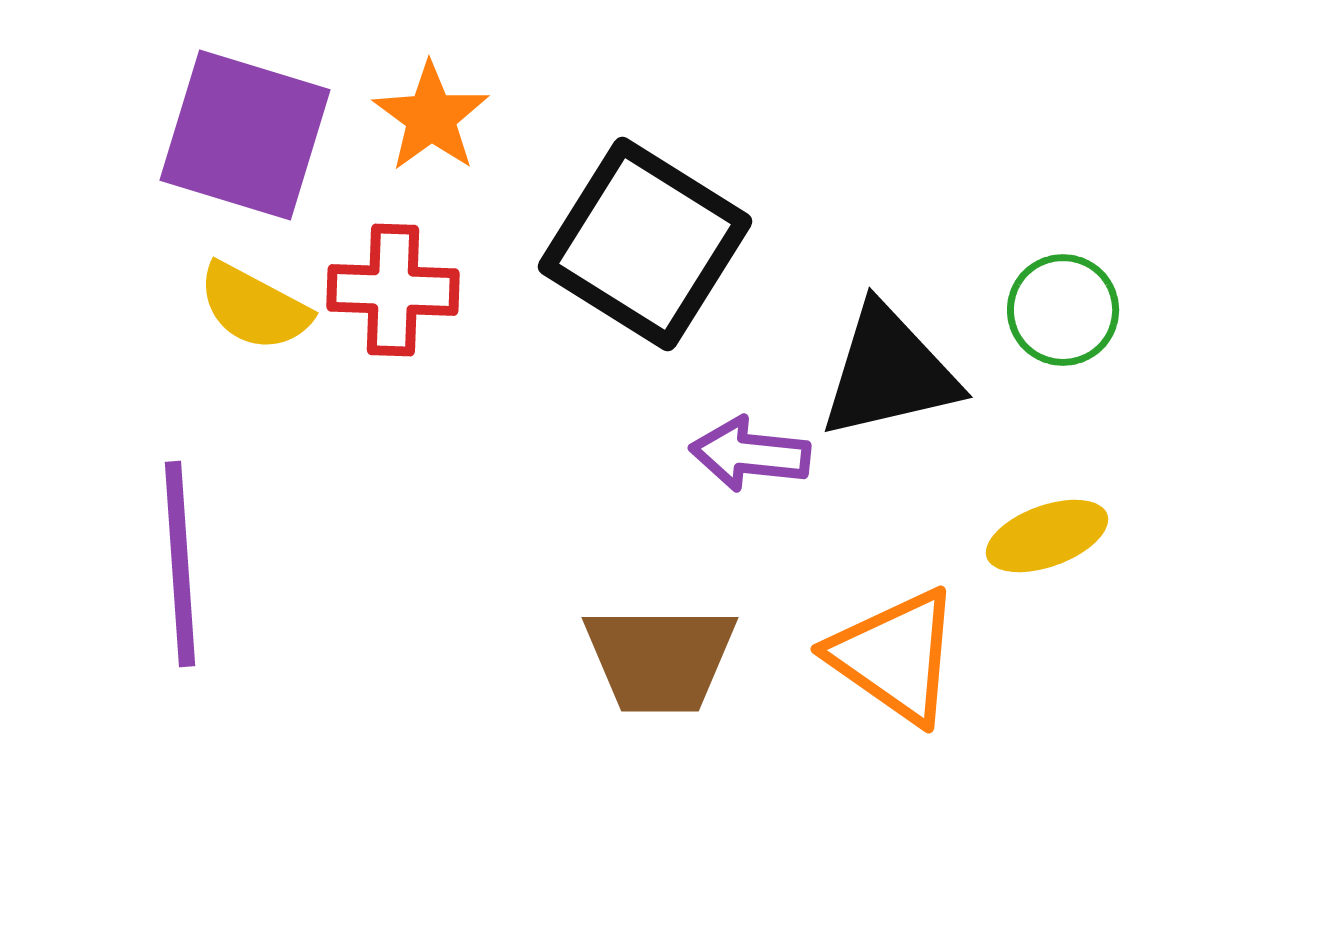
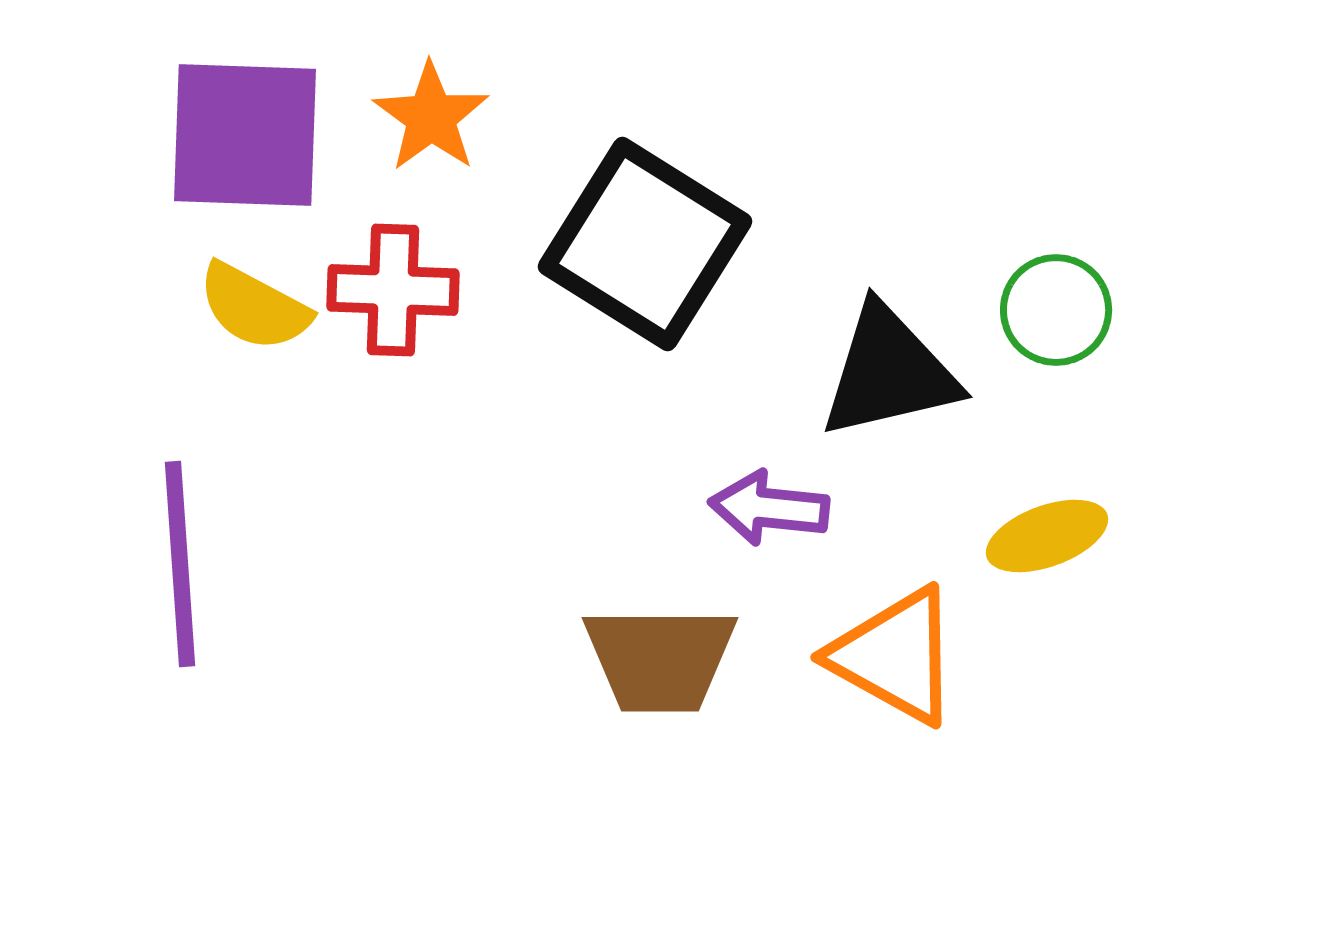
purple square: rotated 15 degrees counterclockwise
green circle: moved 7 px left
purple arrow: moved 19 px right, 54 px down
orange triangle: rotated 6 degrees counterclockwise
